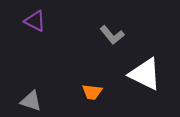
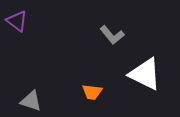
purple triangle: moved 18 px left; rotated 10 degrees clockwise
